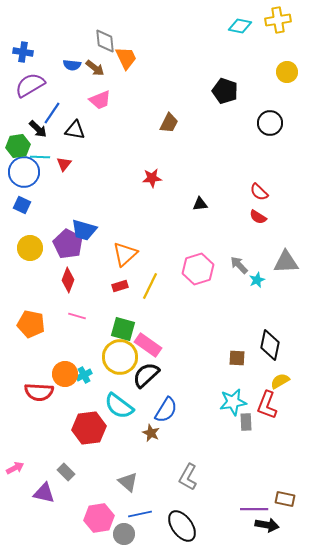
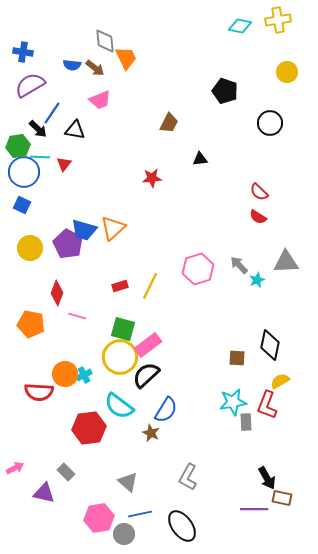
black triangle at (200, 204): moved 45 px up
orange triangle at (125, 254): moved 12 px left, 26 px up
red diamond at (68, 280): moved 11 px left, 13 px down
pink rectangle at (148, 345): rotated 72 degrees counterclockwise
brown rectangle at (285, 499): moved 3 px left, 1 px up
black arrow at (267, 525): moved 47 px up; rotated 50 degrees clockwise
